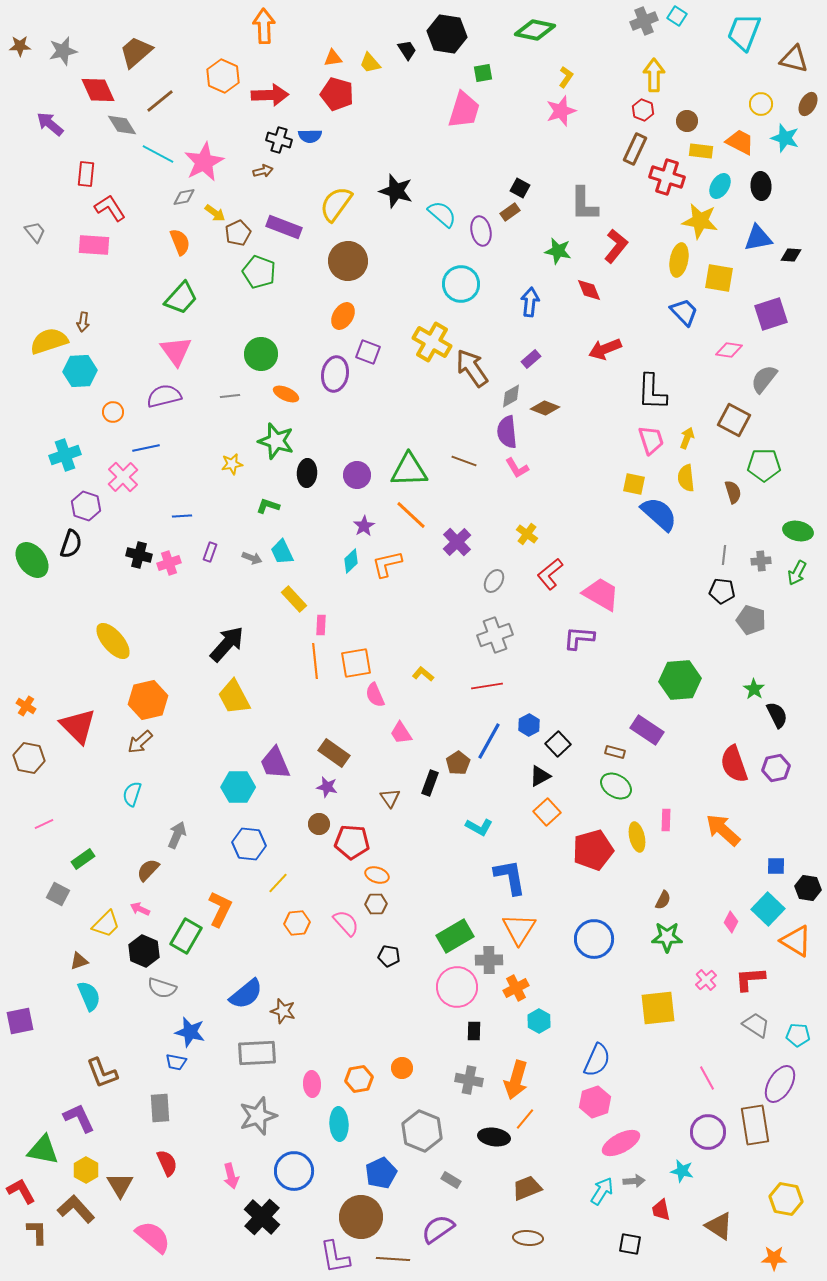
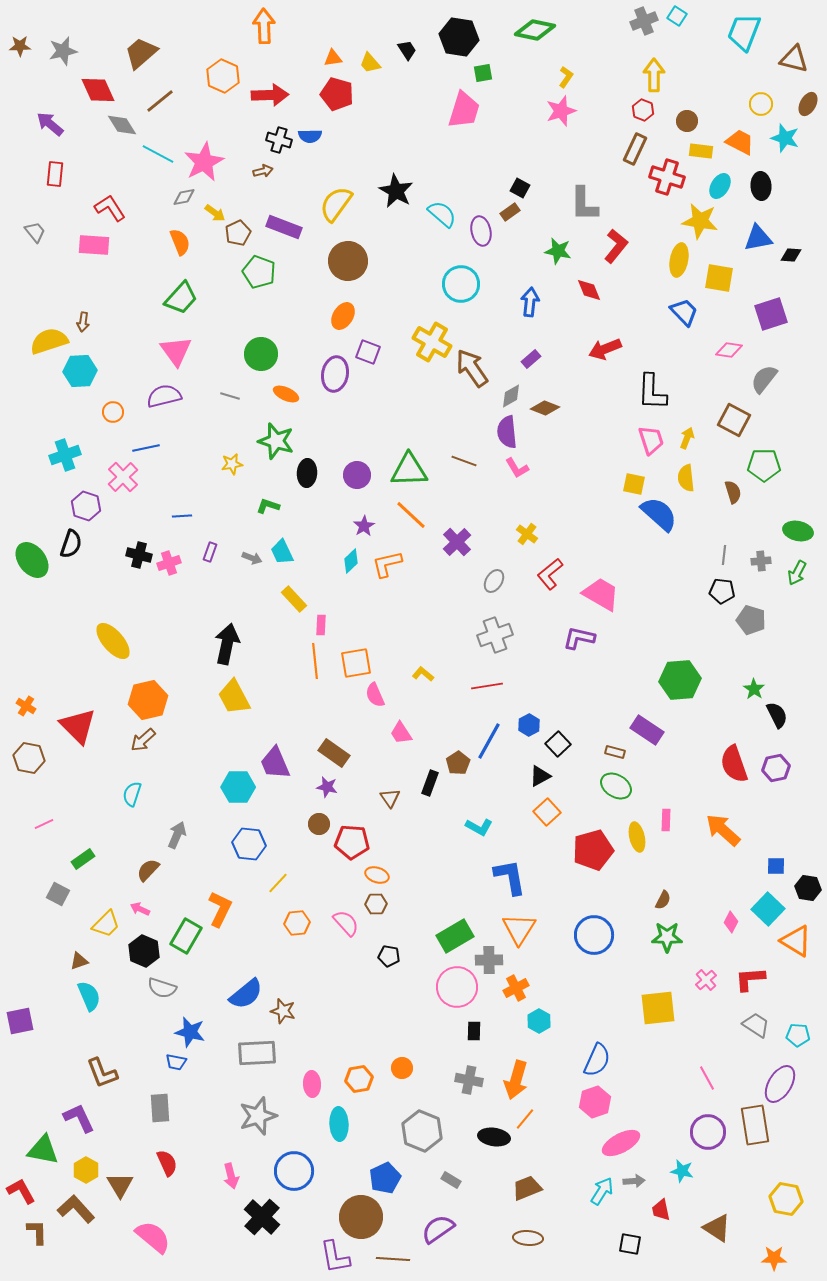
black hexagon at (447, 34): moved 12 px right, 3 px down
brown trapezoid at (136, 52): moved 5 px right, 1 px down
red rectangle at (86, 174): moved 31 px left
black star at (396, 191): rotated 12 degrees clockwise
gray line at (230, 396): rotated 24 degrees clockwise
purple L-shape at (579, 638): rotated 8 degrees clockwise
black arrow at (227, 644): rotated 30 degrees counterclockwise
brown arrow at (140, 742): moved 3 px right, 2 px up
blue circle at (594, 939): moved 4 px up
blue pentagon at (381, 1173): moved 4 px right, 5 px down
brown triangle at (719, 1226): moved 2 px left, 2 px down
